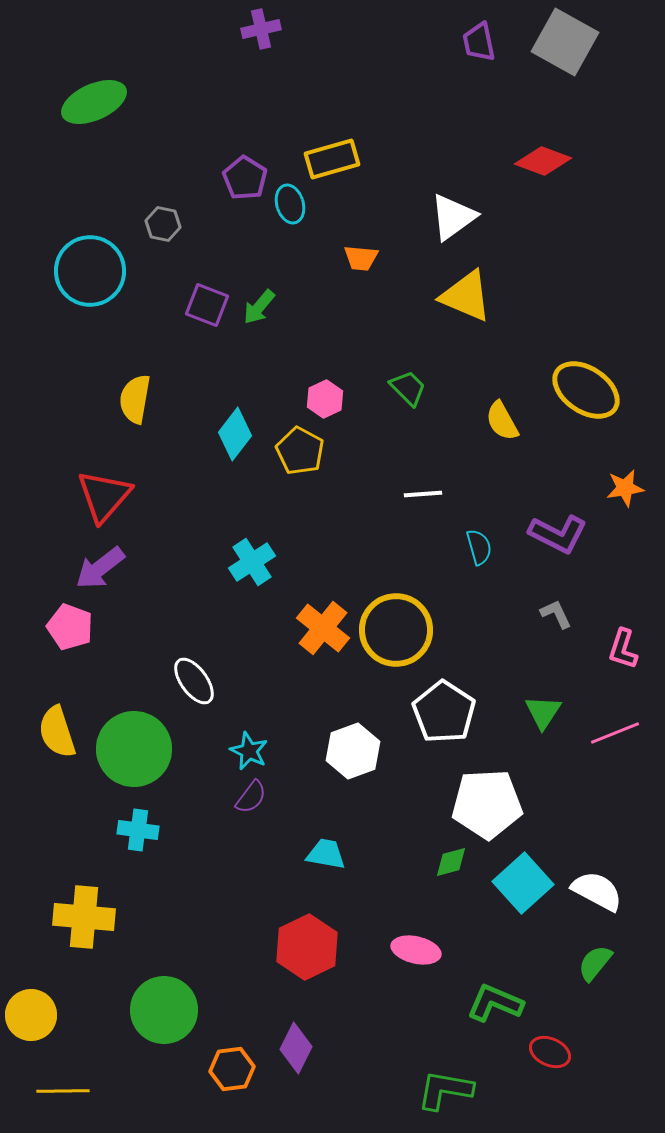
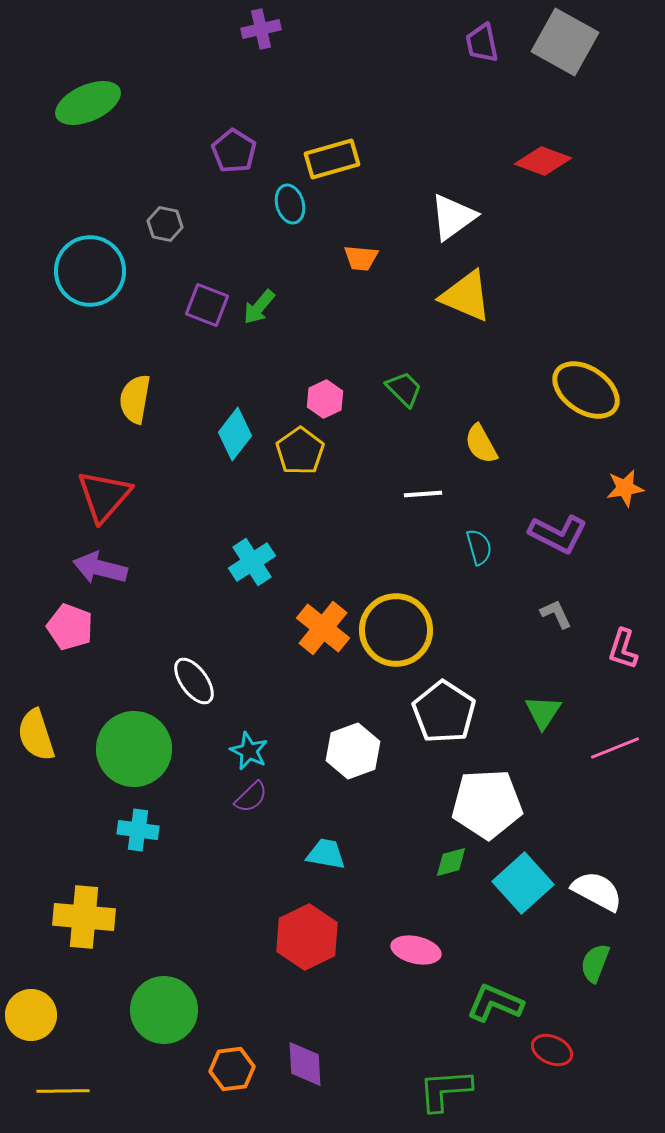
purple trapezoid at (479, 42): moved 3 px right, 1 px down
green ellipse at (94, 102): moved 6 px left, 1 px down
purple pentagon at (245, 178): moved 11 px left, 27 px up
gray hexagon at (163, 224): moved 2 px right
green trapezoid at (408, 388): moved 4 px left, 1 px down
yellow semicircle at (502, 421): moved 21 px left, 23 px down
yellow pentagon at (300, 451): rotated 9 degrees clockwise
purple arrow at (100, 568): rotated 52 degrees clockwise
yellow semicircle at (57, 732): moved 21 px left, 3 px down
pink line at (615, 733): moved 15 px down
purple semicircle at (251, 797): rotated 9 degrees clockwise
red hexagon at (307, 947): moved 10 px up
green semicircle at (595, 963): rotated 18 degrees counterclockwise
purple diamond at (296, 1048): moved 9 px right, 16 px down; rotated 30 degrees counterclockwise
red ellipse at (550, 1052): moved 2 px right, 2 px up
green L-shape at (445, 1090): rotated 14 degrees counterclockwise
